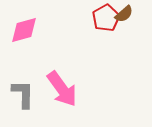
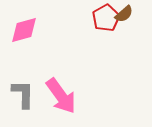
pink arrow: moved 1 px left, 7 px down
